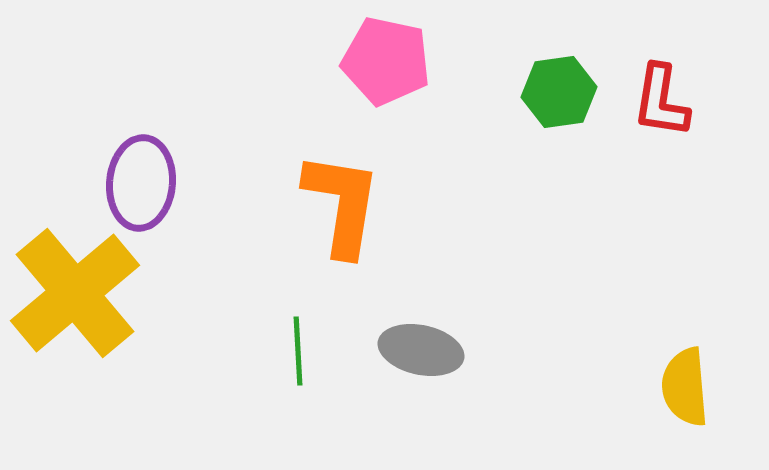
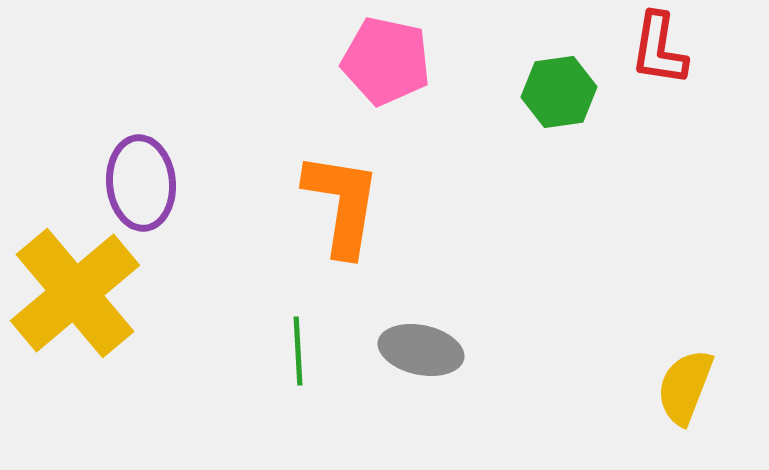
red L-shape: moved 2 px left, 52 px up
purple ellipse: rotated 10 degrees counterclockwise
yellow semicircle: rotated 26 degrees clockwise
